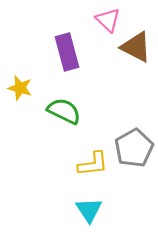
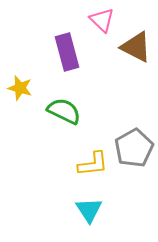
pink triangle: moved 6 px left
